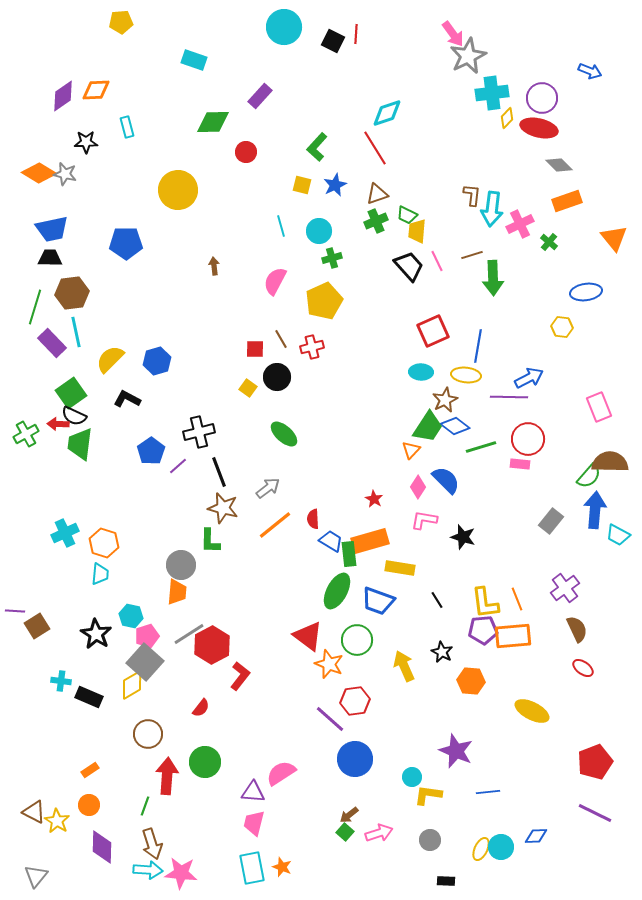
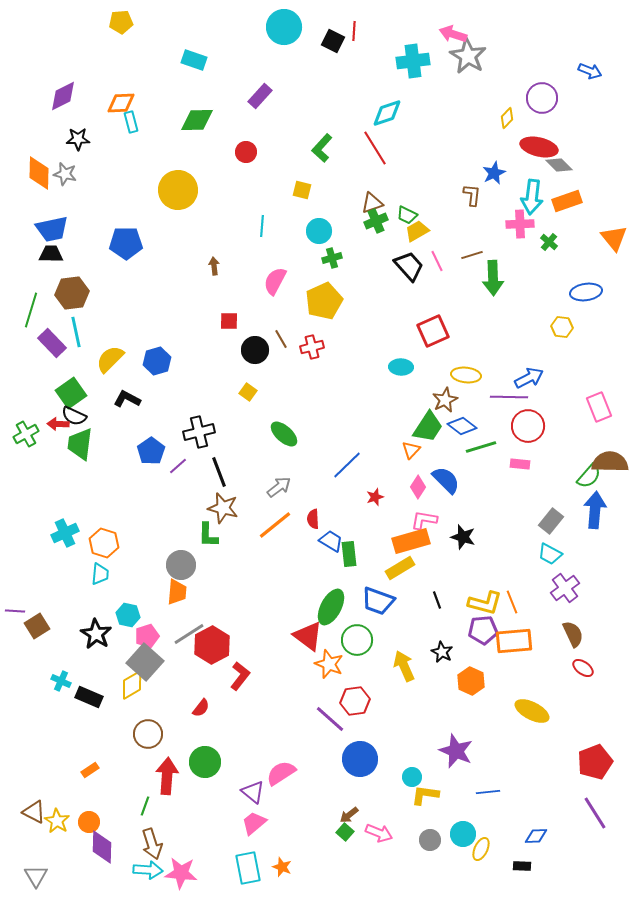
red line at (356, 34): moved 2 px left, 3 px up
pink arrow at (453, 34): rotated 144 degrees clockwise
gray star at (468, 56): rotated 15 degrees counterclockwise
orange diamond at (96, 90): moved 25 px right, 13 px down
cyan cross at (492, 93): moved 79 px left, 32 px up
purple diamond at (63, 96): rotated 8 degrees clockwise
green diamond at (213, 122): moved 16 px left, 2 px up
cyan rectangle at (127, 127): moved 4 px right, 5 px up
red ellipse at (539, 128): moved 19 px down
black star at (86, 142): moved 8 px left, 3 px up
green L-shape at (317, 147): moved 5 px right, 1 px down
orange diamond at (39, 173): rotated 60 degrees clockwise
yellow square at (302, 185): moved 5 px down
blue star at (335, 185): moved 159 px right, 12 px up
brown triangle at (377, 194): moved 5 px left, 9 px down
cyan arrow at (492, 209): moved 40 px right, 12 px up
pink cross at (520, 224): rotated 24 degrees clockwise
cyan line at (281, 226): moved 19 px left; rotated 20 degrees clockwise
yellow trapezoid at (417, 231): rotated 55 degrees clockwise
black trapezoid at (50, 258): moved 1 px right, 4 px up
green line at (35, 307): moved 4 px left, 3 px down
blue line at (478, 346): moved 131 px left, 119 px down; rotated 36 degrees clockwise
red square at (255, 349): moved 26 px left, 28 px up
cyan ellipse at (421, 372): moved 20 px left, 5 px up
black circle at (277, 377): moved 22 px left, 27 px up
yellow square at (248, 388): moved 4 px down
blue diamond at (455, 426): moved 7 px right
red circle at (528, 439): moved 13 px up
gray arrow at (268, 488): moved 11 px right, 1 px up
red star at (374, 499): moved 1 px right, 2 px up; rotated 24 degrees clockwise
cyan trapezoid at (618, 535): moved 68 px left, 19 px down
green L-shape at (210, 541): moved 2 px left, 6 px up
orange rectangle at (370, 541): moved 41 px right
yellow rectangle at (400, 568): rotated 40 degrees counterclockwise
green ellipse at (337, 591): moved 6 px left, 16 px down
orange line at (517, 599): moved 5 px left, 3 px down
black line at (437, 600): rotated 12 degrees clockwise
yellow L-shape at (485, 603): rotated 68 degrees counterclockwise
cyan hexagon at (131, 616): moved 3 px left, 1 px up
brown semicircle at (577, 629): moved 4 px left, 5 px down
orange rectangle at (513, 636): moved 1 px right, 5 px down
cyan cross at (61, 681): rotated 18 degrees clockwise
orange hexagon at (471, 681): rotated 20 degrees clockwise
blue circle at (355, 759): moved 5 px right
purple triangle at (253, 792): rotated 35 degrees clockwise
yellow L-shape at (428, 795): moved 3 px left
orange circle at (89, 805): moved 17 px down
purple line at (595, 813): rotated 32 degrees clockwise
pink trapezoid at (254, 823): rotated 36 degrees clockwise
pink arrow at (379, 833): rotated 40 degrees clockwise
cyan circle at (501, 847): moved 38 px left, 13 px up
cyan rectangle at (252, 868): moved 4 px left
gray triangle at (36, 876): rotated 10 degrees counterclockwise
black rectangle at (446, 881): moved 76 px right, 15 px up
